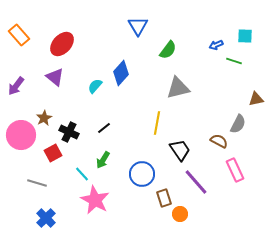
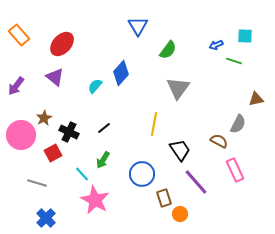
gray triangle: rotated 40 degrees counterclockwise
yellow line: moved 3 px left, 1 px down
